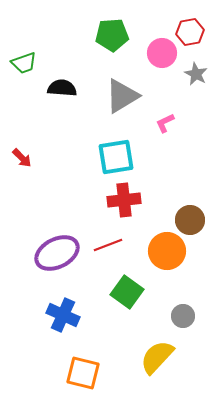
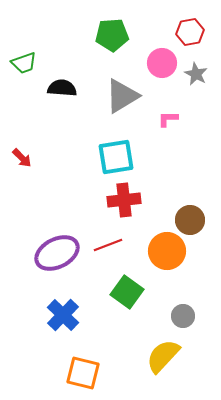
pink circle: moved 10 px down
pink L-shape: moved 3 px right, 4 px up; rotated 25 degrees clockwise
blue cross: rotated 20 degrees clockwise
yellow semicircle: moved 6 px right, 1 px up
